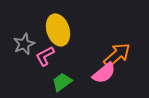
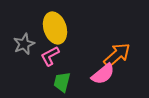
yellow ellipse: moved 3 px left, 2 px up
pink L-shape: moved 5 px right
pink semicircle: moved 1 px left, 1 px down
green trapezoid: rotated 40 degrees counterclockwise
